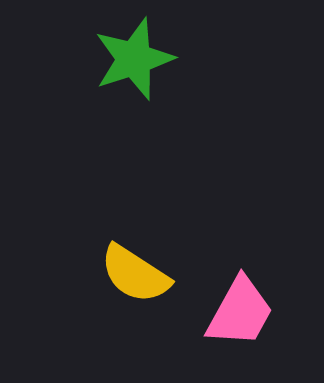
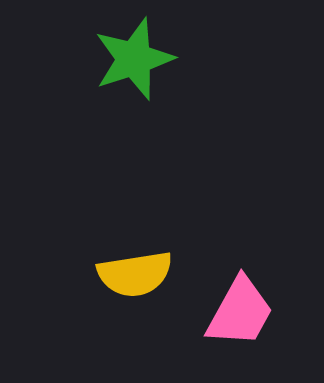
yellow semicircle: rotated 42 degrees counterclockwise
